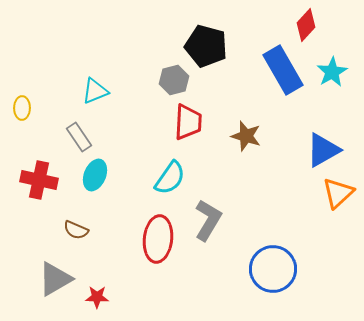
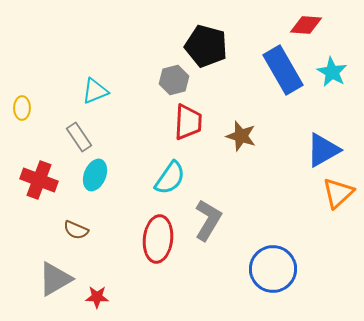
red diamond: rotated 52 degrees clockwise
cyan star: rotated 12 degrees counterclockwise
brown star: moved 5 px left
red cross: rotated 9 degrees clockwise
